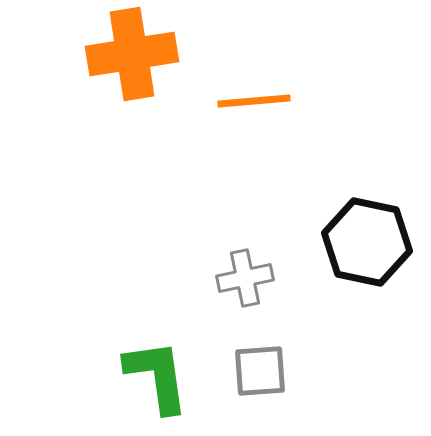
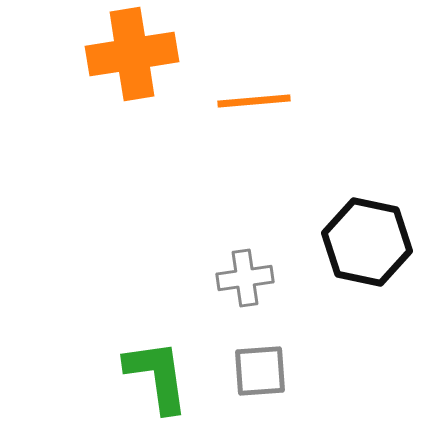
gray cross: rotated 4 degrees clockwise
